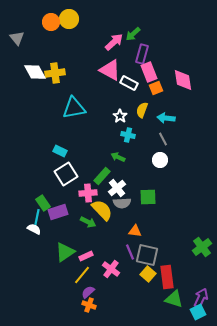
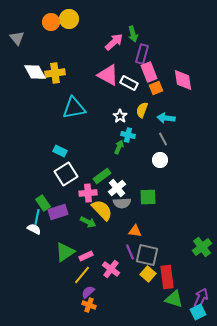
green arrow at (133, 34): rotated 63 degrees counterclockwise
pink triangle at (110, 70): moved 2 px left, 5 px down
green arrow at (118, 157): moved 1 px right, 10 px up; rotated 88 degrees clockwise
green rectangle at (102, 176): rotated 12 degrees clockwise
